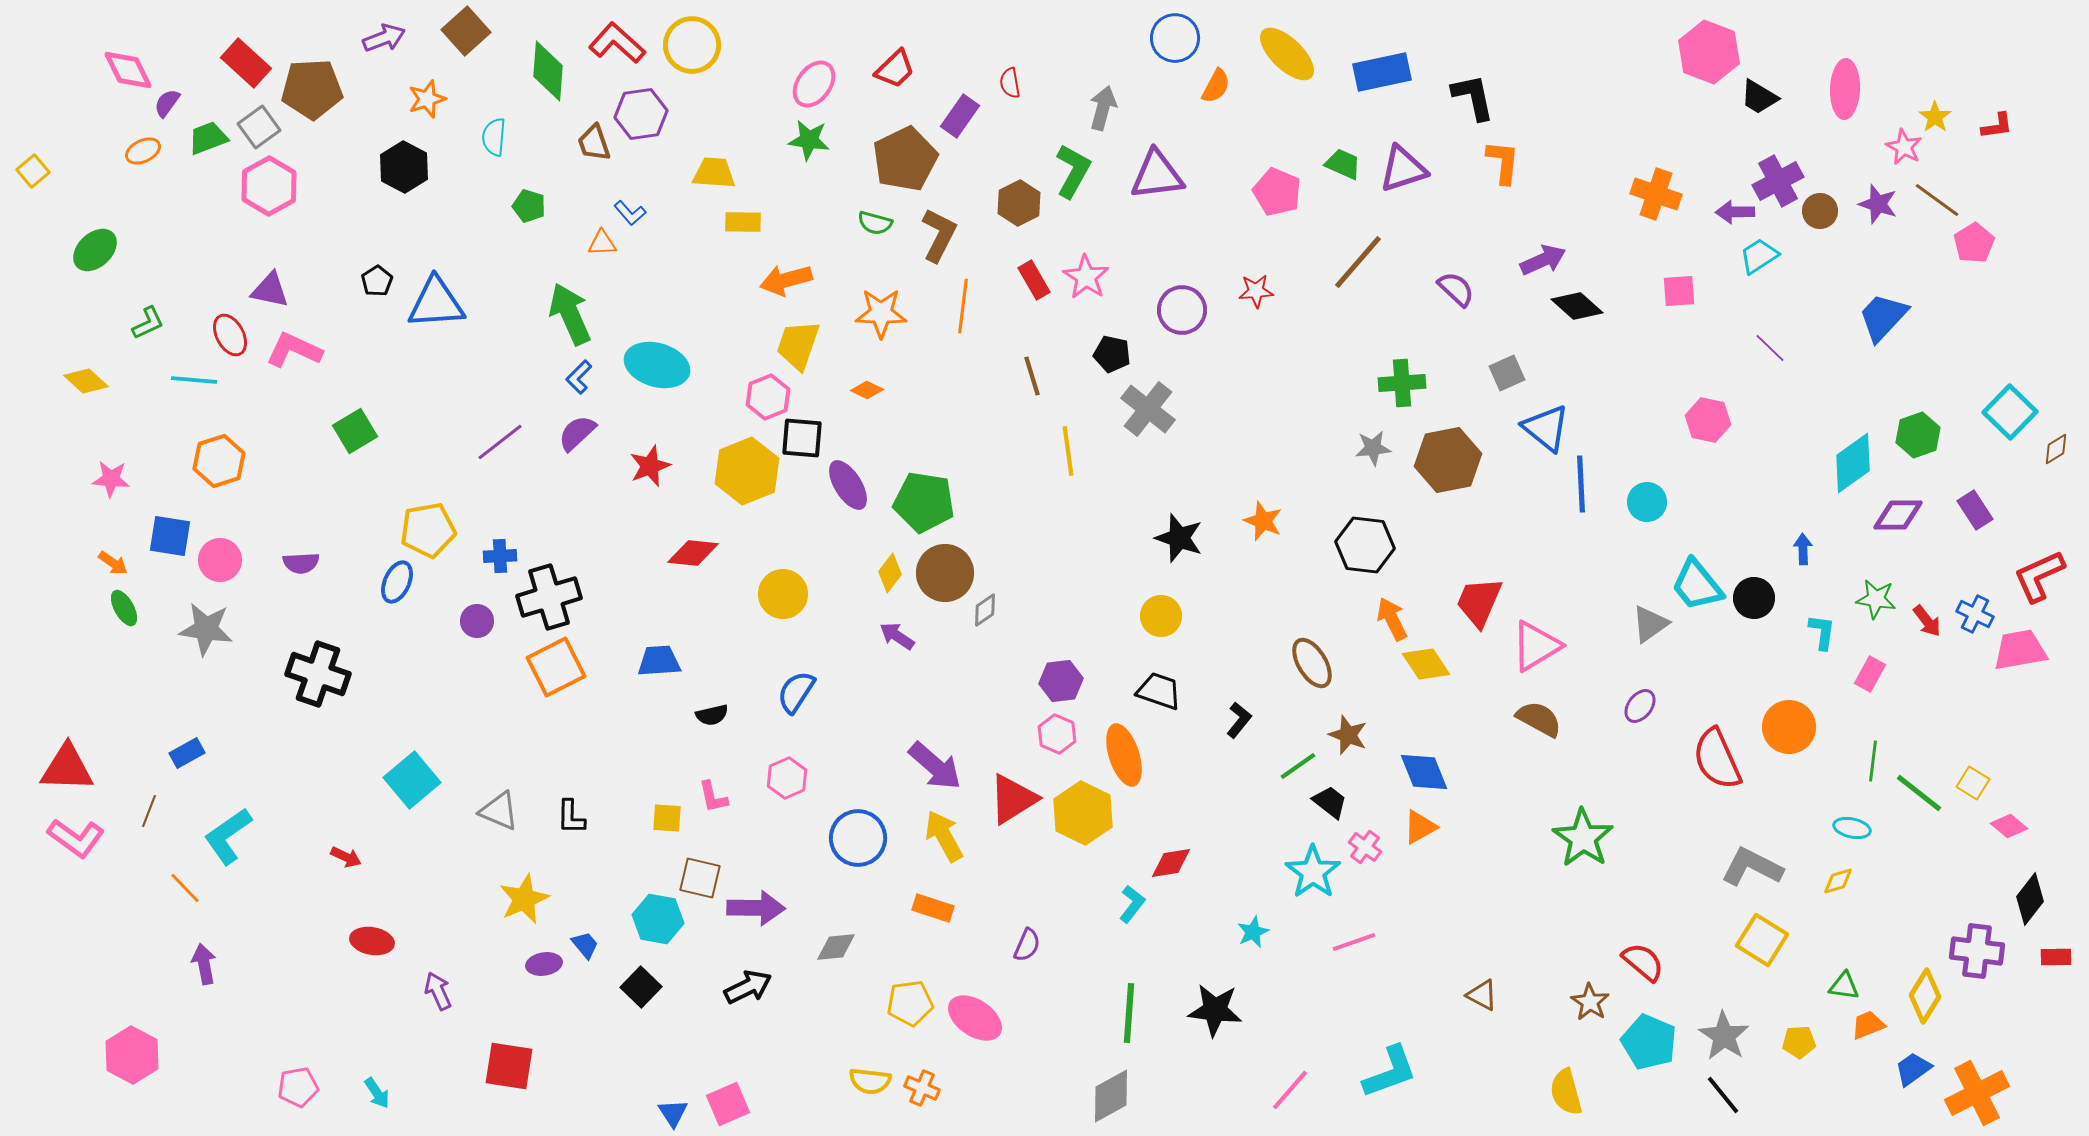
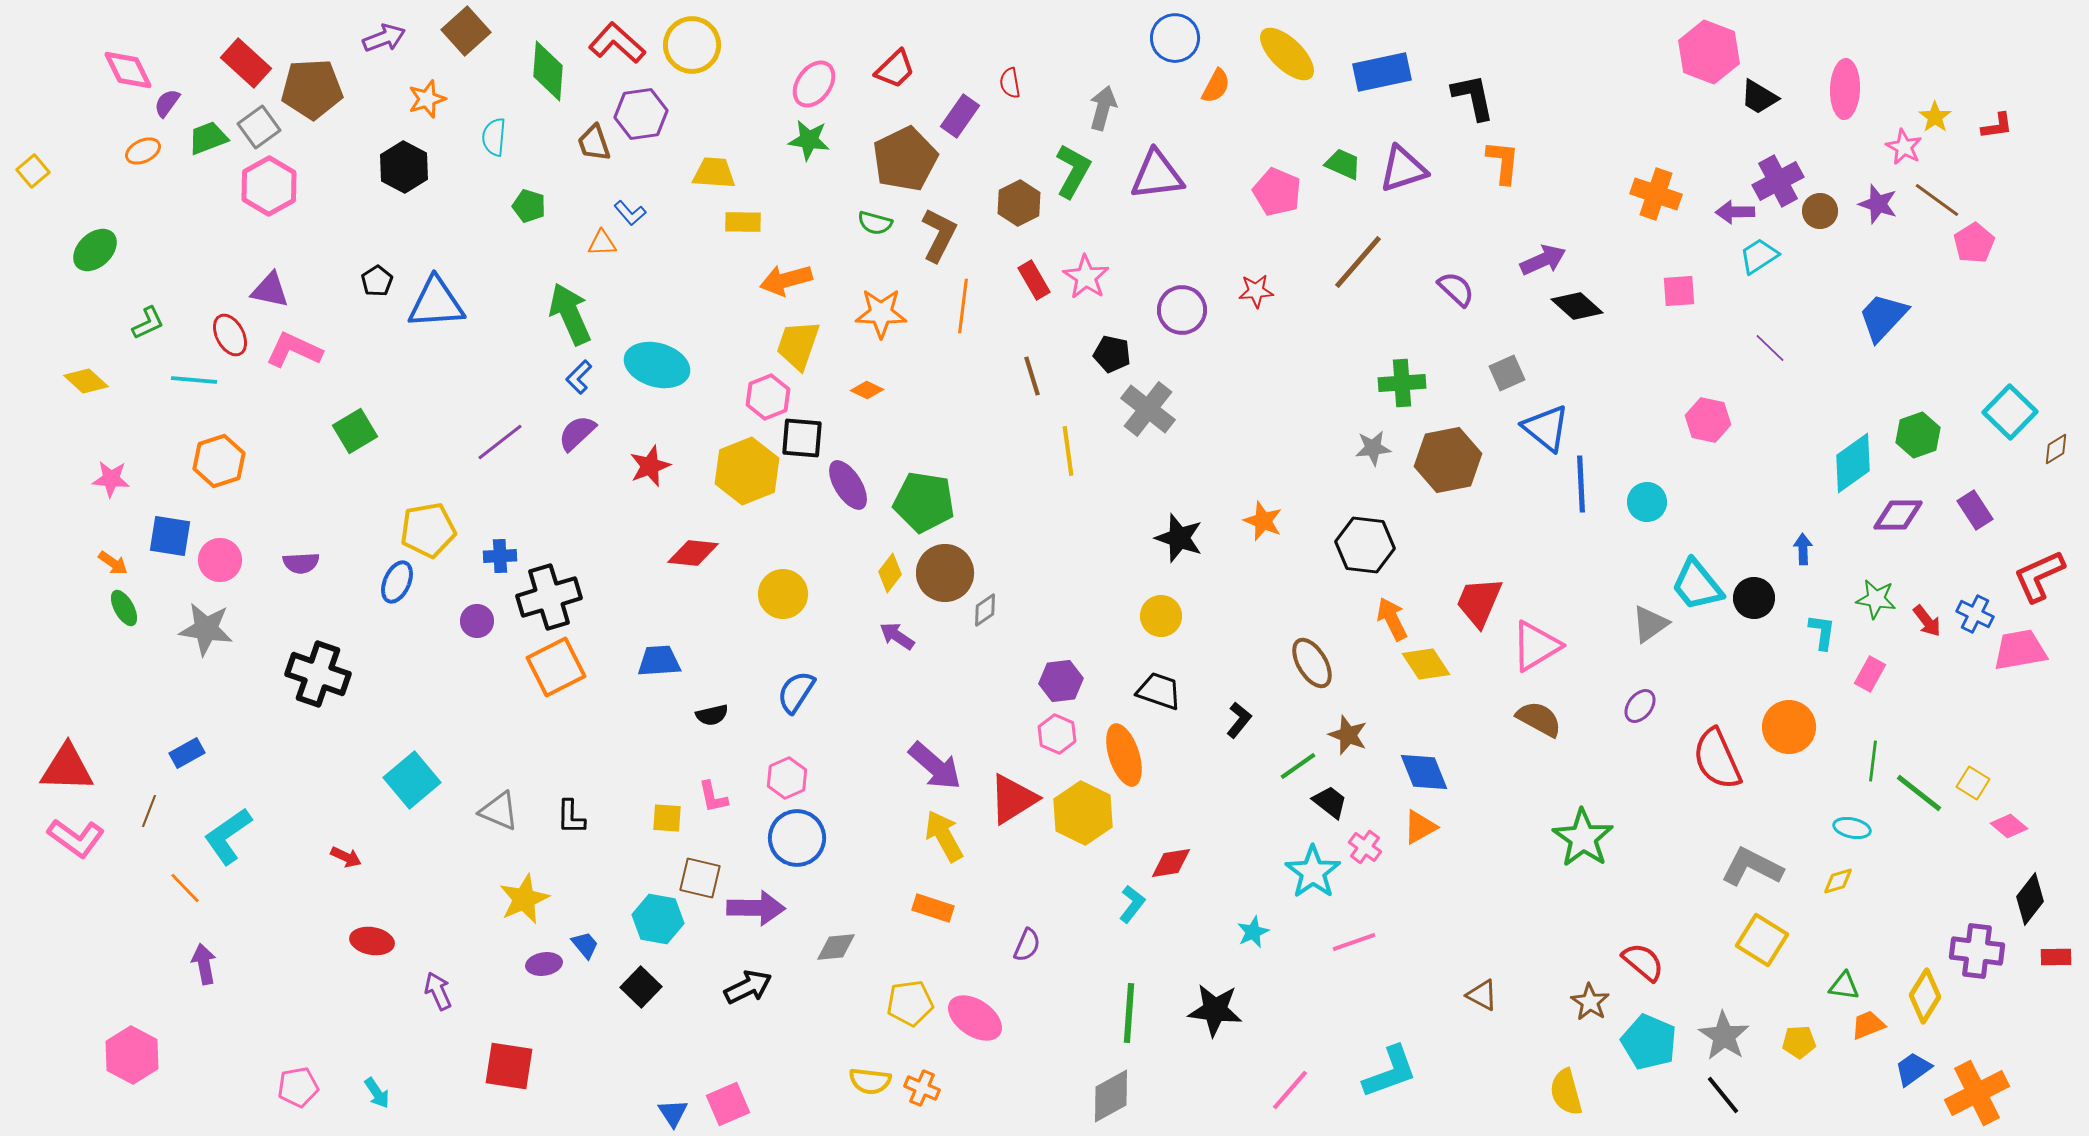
blue circle at (858, 838): moved 61 px left
